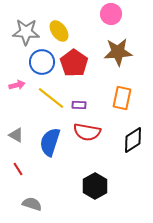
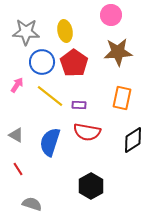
pink circle: moved 1 px down
yellow ellipse: moved 6 px right; rotated 25 degrees clockwise
pink arrow: rotated 42 degrees counterclockwise
yellow line: moved 1 px left, 2 px up
black hexagon: moved 4 px left
